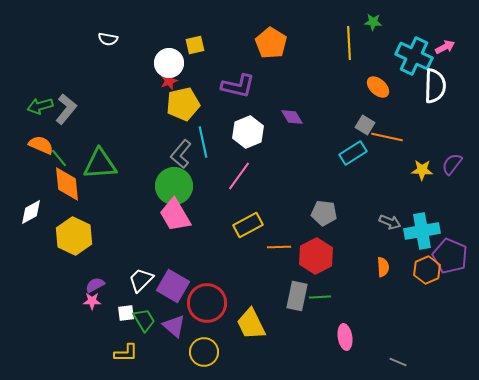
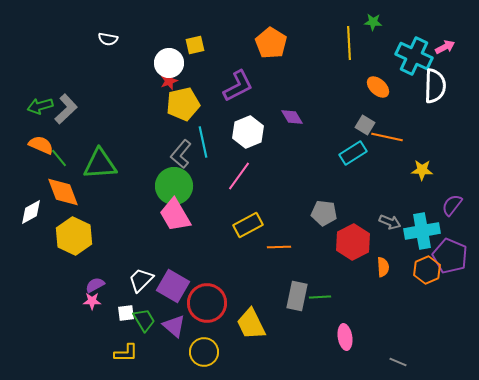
purple L-shape at (238, 86): rotated 40 degrees counterclockwise
gray L-shape at (66, 109): rotated 8 degrees clockwise
purple semicircle at (452, 164): moved 41 px down
orange diamond at (67, 184): moved 4 px left, 8 px down; rotated 15 degrees counterclockwise
red hexagon at (316, 256): moved 37 px right, 14 px up
